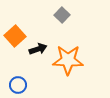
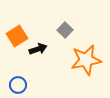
gray square: moved 3 px right, 15 px down
orange square: moved 2 px right; rotated 10 degrees clockwise
orange star: moved 18 px right; rotated 12 degrees counterclockwise
